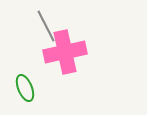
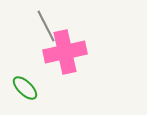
green ellipse: rotated 24 degrees counterclockwise
